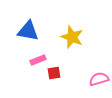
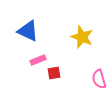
blue triangle: rotated 15 degrees clockwise
yellow star: moved 10 px right
pink semicircle: rotated 90 degrees counterclockwise
